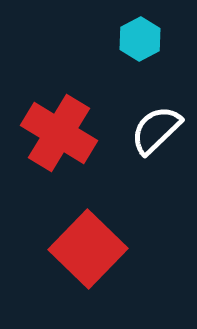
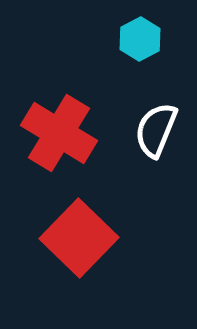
white semicircle: rotated 24 degrees counterclockwise
red square: moved 9 px left, 11 px up
